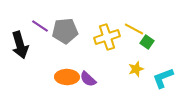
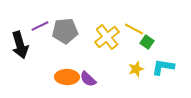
purple line: rotated 60 degrees counterclockwise
yellow cross: rotated 20 degrees counterclockwise
cyan L-shape: moved 11 px up; rotated 30 degrees clockwise
